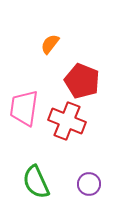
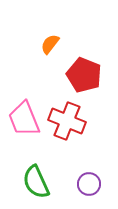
red pentagon: moved 2 px right, 6 px up
pink trapezoid: moved 11 px down; rotated 30 degrees counterclockwise
